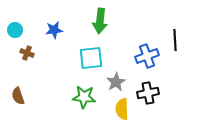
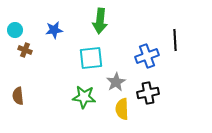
brown cross: moved 2 px left, 3 px up
brown semicircle: rotated 12 degrees clockwise
